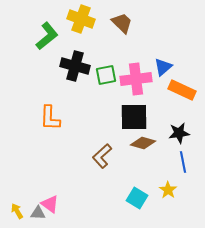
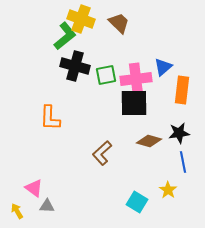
brown trapezoid: moved 3 px left
green L-shape: moved 18 px right
orange rectangle: rotated 72 degrees clockwise
black square: moved 14 px up
brown diamond: moved 6 px right, 2 px up
brown L-shape: moved 3 px up
cyan square: moved 4 px down
pink triangle: moved 16 px left, 16 px up
gray triangle: moved 9 px right, 7 px up
